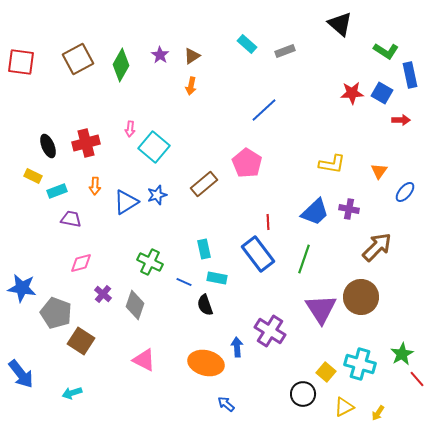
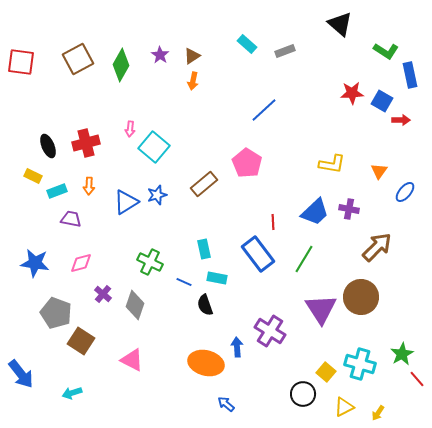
orange arrow at (191, 86): moved 2 px right, 5 px up
blue square at (382, 93): moved 8 px down
orange arrow at (95, 186): moved 6 px left
red line at (268, 222): moved 5 px right
green line at (304, 259): rotated 12 degrees clockwise
blue star at (22, 288): moved 13 px right, 25 px up
pink triangle at (144, 360): moved 12 px left
